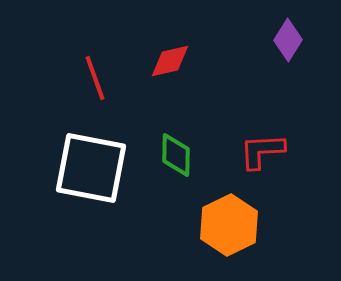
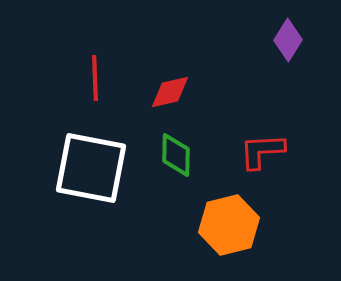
red diamond: moved 31 px down
red line: rotated 18 degrees clockwise
orange hexagon: rotated 12 degrees clockwise
